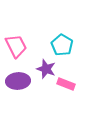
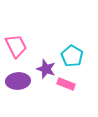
cyan pentagon: moved 10 px right, 11 px down
